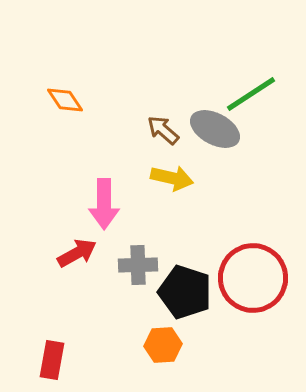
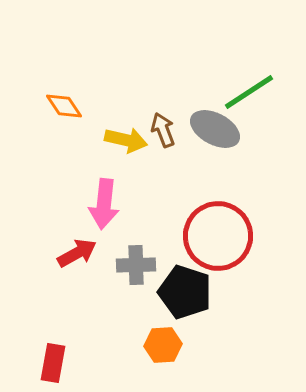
green line: moved 2 px left, 2 px up
orange diamond: moved 1 px left, 6 px down
brown arrow: rotated 28 degrees clockwise
yellow arrow: moved 46 px left, 38 px up
pink arrow: rotated 6 degrees clockwise
gray cross: moved 2 px left
red circle: moved 35 px left, 42 px up
red rectangle: moved 1 px right, 3 px down
